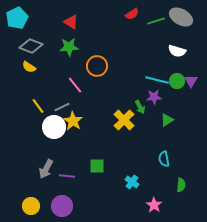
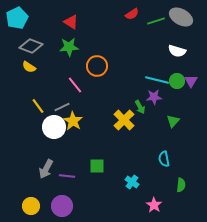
green triangle: moved 6 px right, 1 px down; rotated 16 degrees counterclockwise
